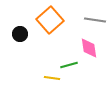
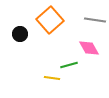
pink diamond: rotated 20 degrees counterclockwise
